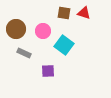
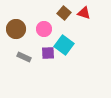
brown square: rotated 32 degrees clockwise
pink circle: moved 1 px right, 2 px up
gray rectangle: moved 4 px down
purple square: moved 18 px up
